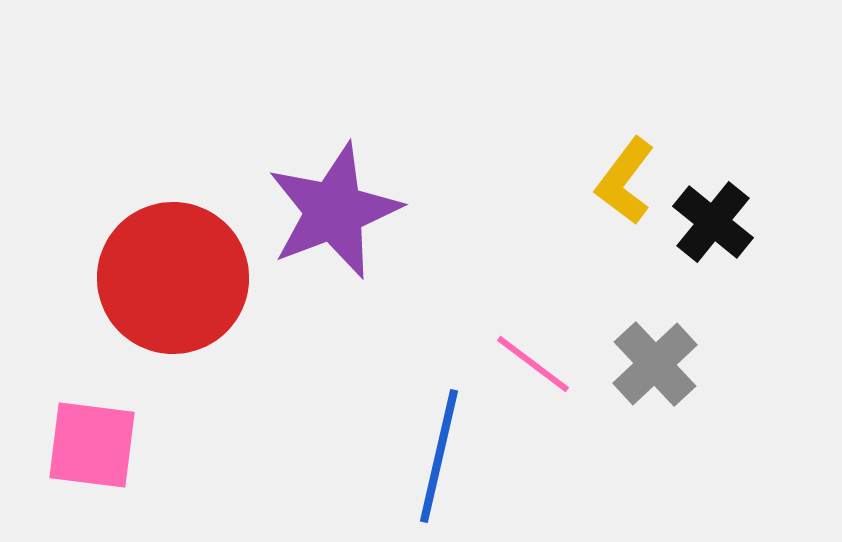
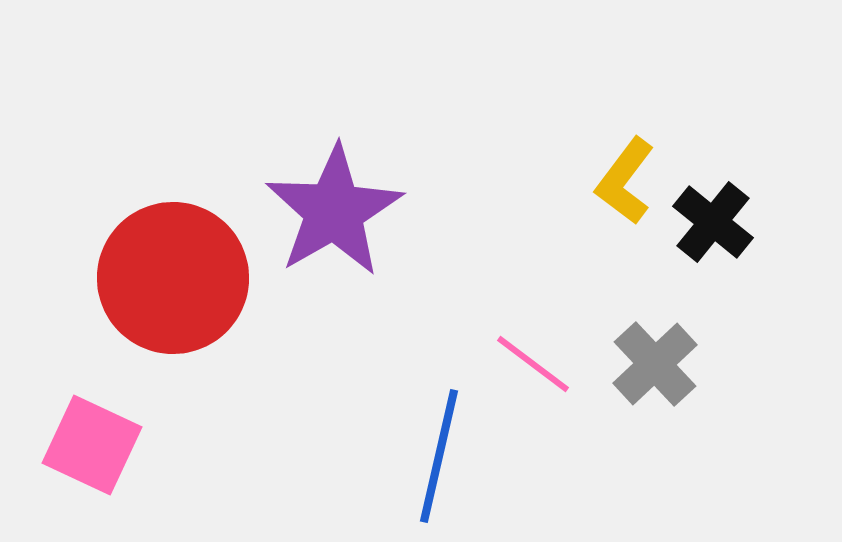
purple star: rotated 9 degrees counterclockwise
pink square: rotated 18 degrees clockwise
